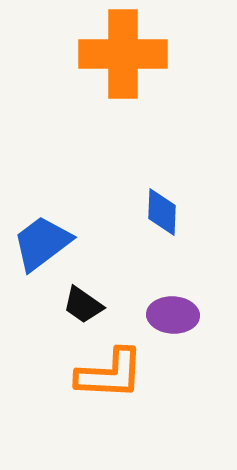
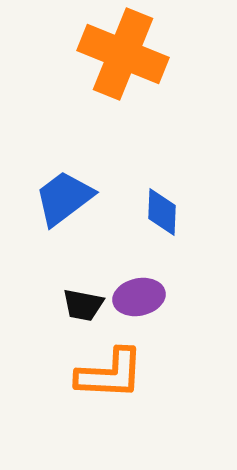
orange cross: rotated 22 degrees clockwise
blue trapezoid: moved 22 px right, 45 px up
black trapezoid: rotated 24 degrees counterclockwise
purple ellipse: moved 34 px left, 18 px up; rotated 15 degrees counterclockwise
